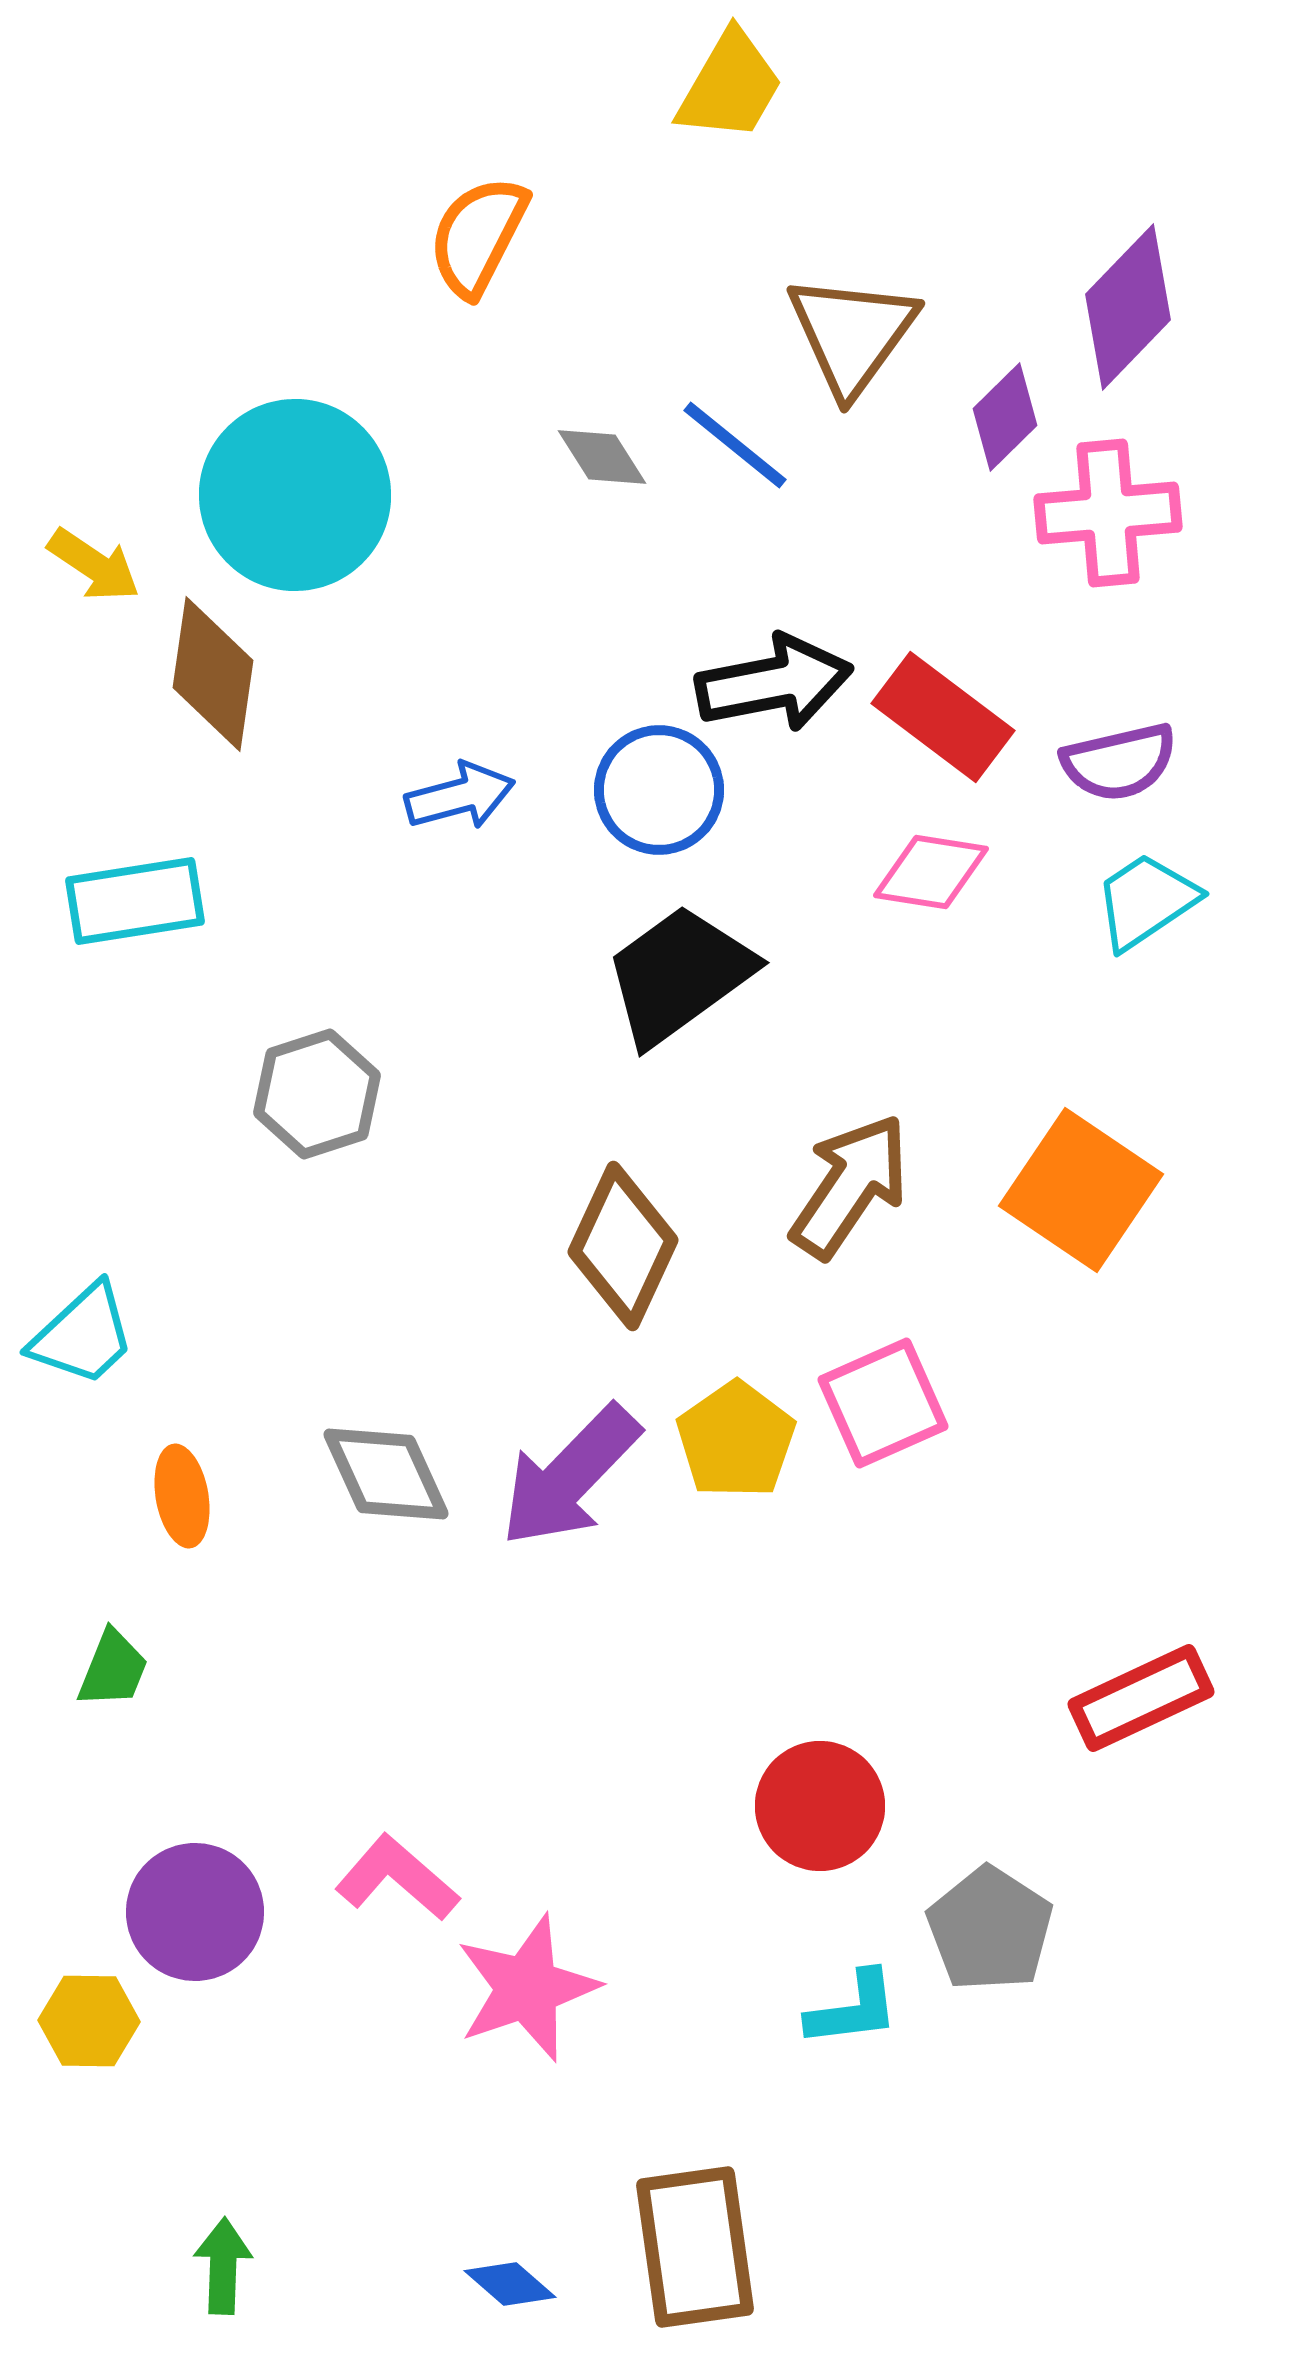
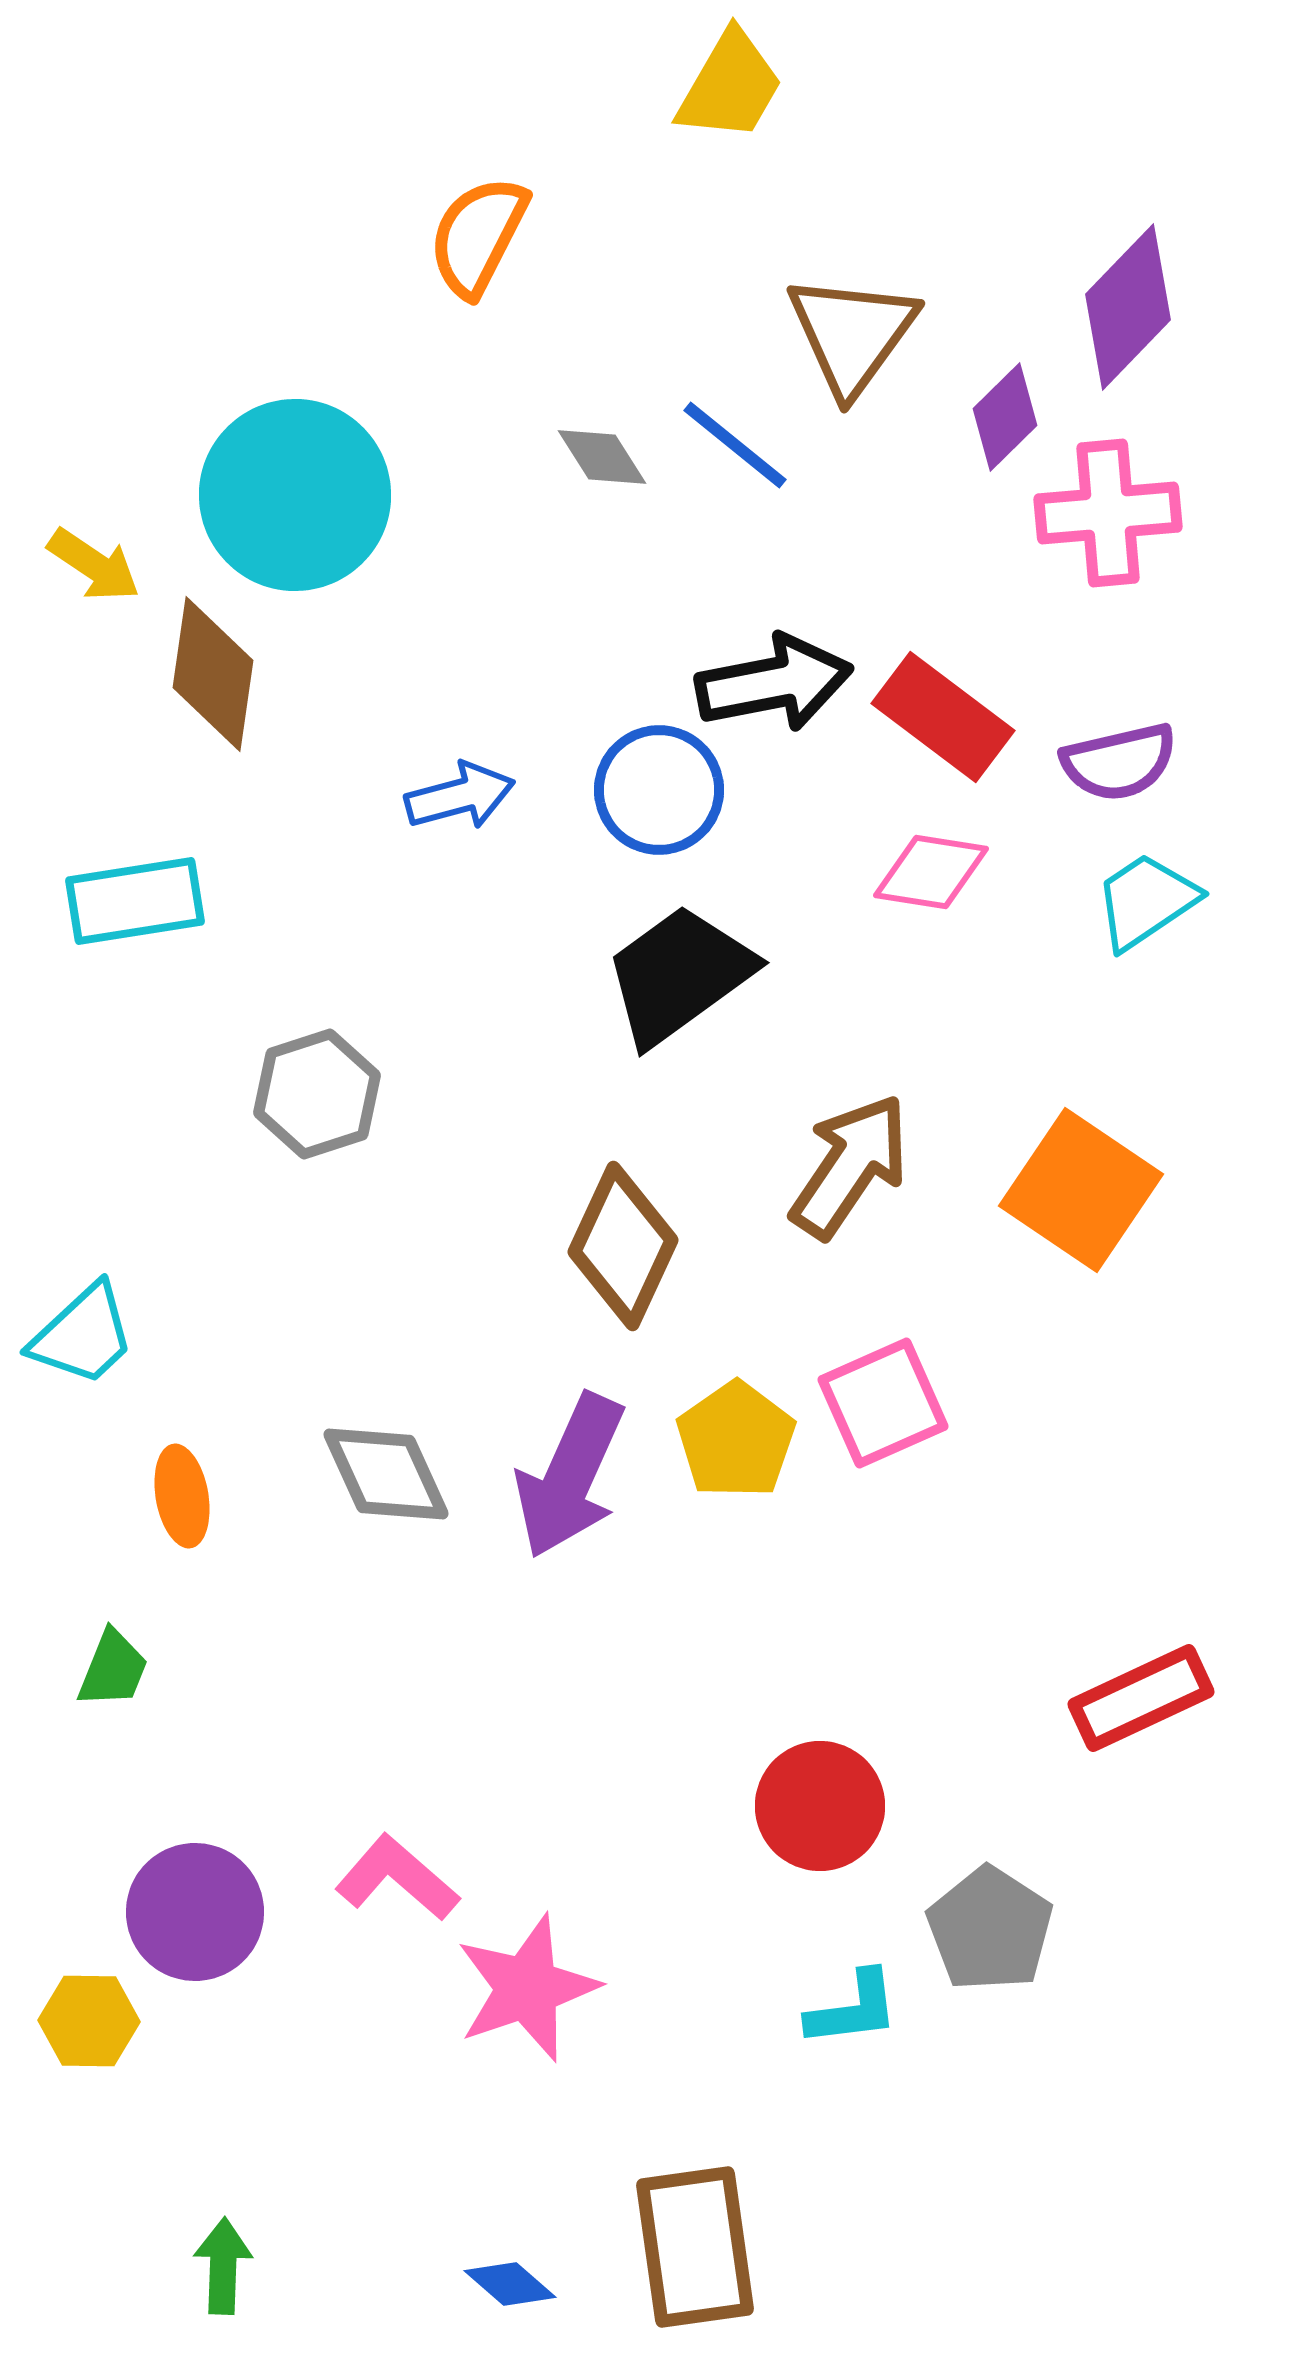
brown arrow at (850, 1186): moved 20 px up
purple arrow at (570, 1476): rotated 20 degrees counterclockwise
